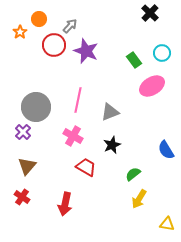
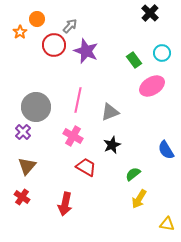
orange circle: moved 2 px left
